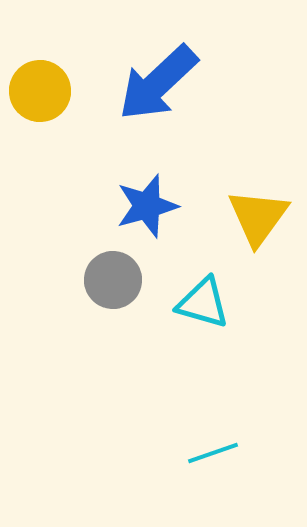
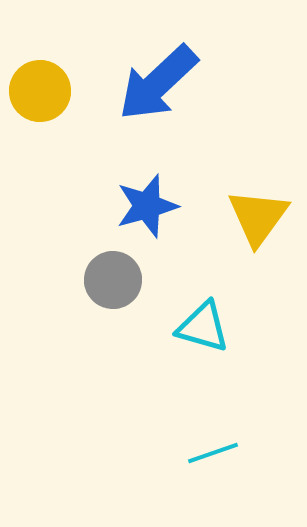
cyan triangle: moved 24 px down
